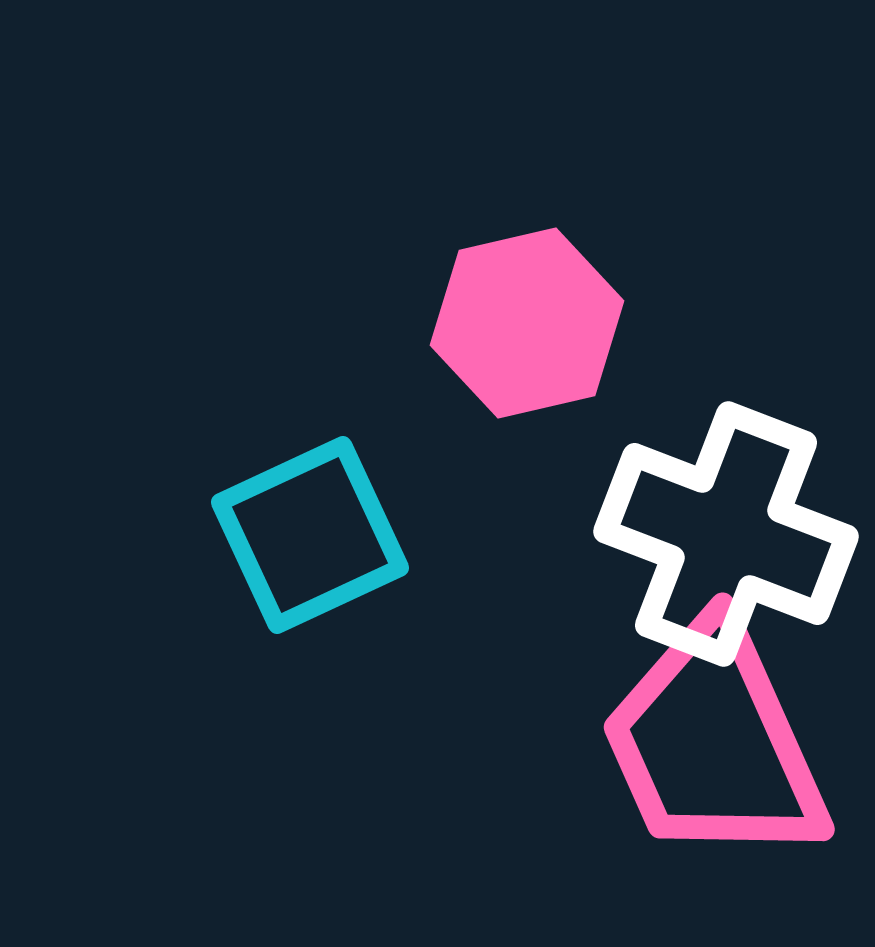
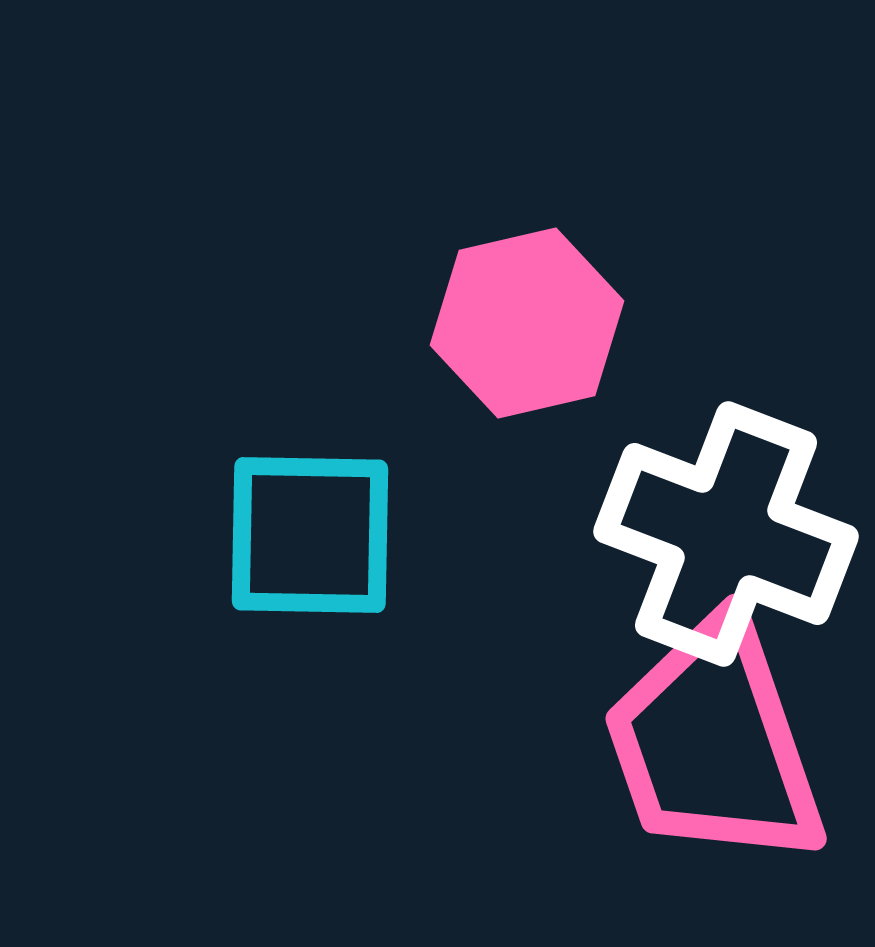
cyan square: rotated 26 degrees clockwise
pink trapezoid: rotated 5 degrees clockwise
